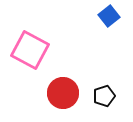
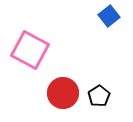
black pentagon: moved 5 px left; rotated 15 degrees counterclockwise
